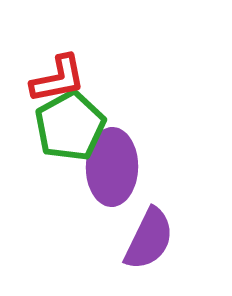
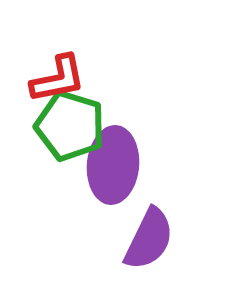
green pentagon: rotated 26 degrees counterclockwise
purple ellipse: moved 1 px right, 2 px up; rotated 4 degrees clockwise
